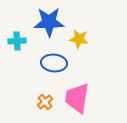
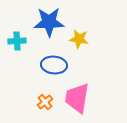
blue ellipse: moved 2 px down
